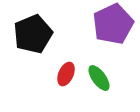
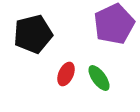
purple pentagon: moved 1 px right
black pentagon: rotated 9 degrees clockwise
